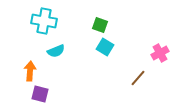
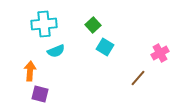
cyan cross: moved 3 px down; rotated 15 degrees counterclockwise
green square: moved 7 px left; rotated 28 degrees clockwise
